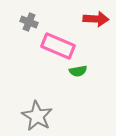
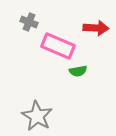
red arrow: moved 9 px down
